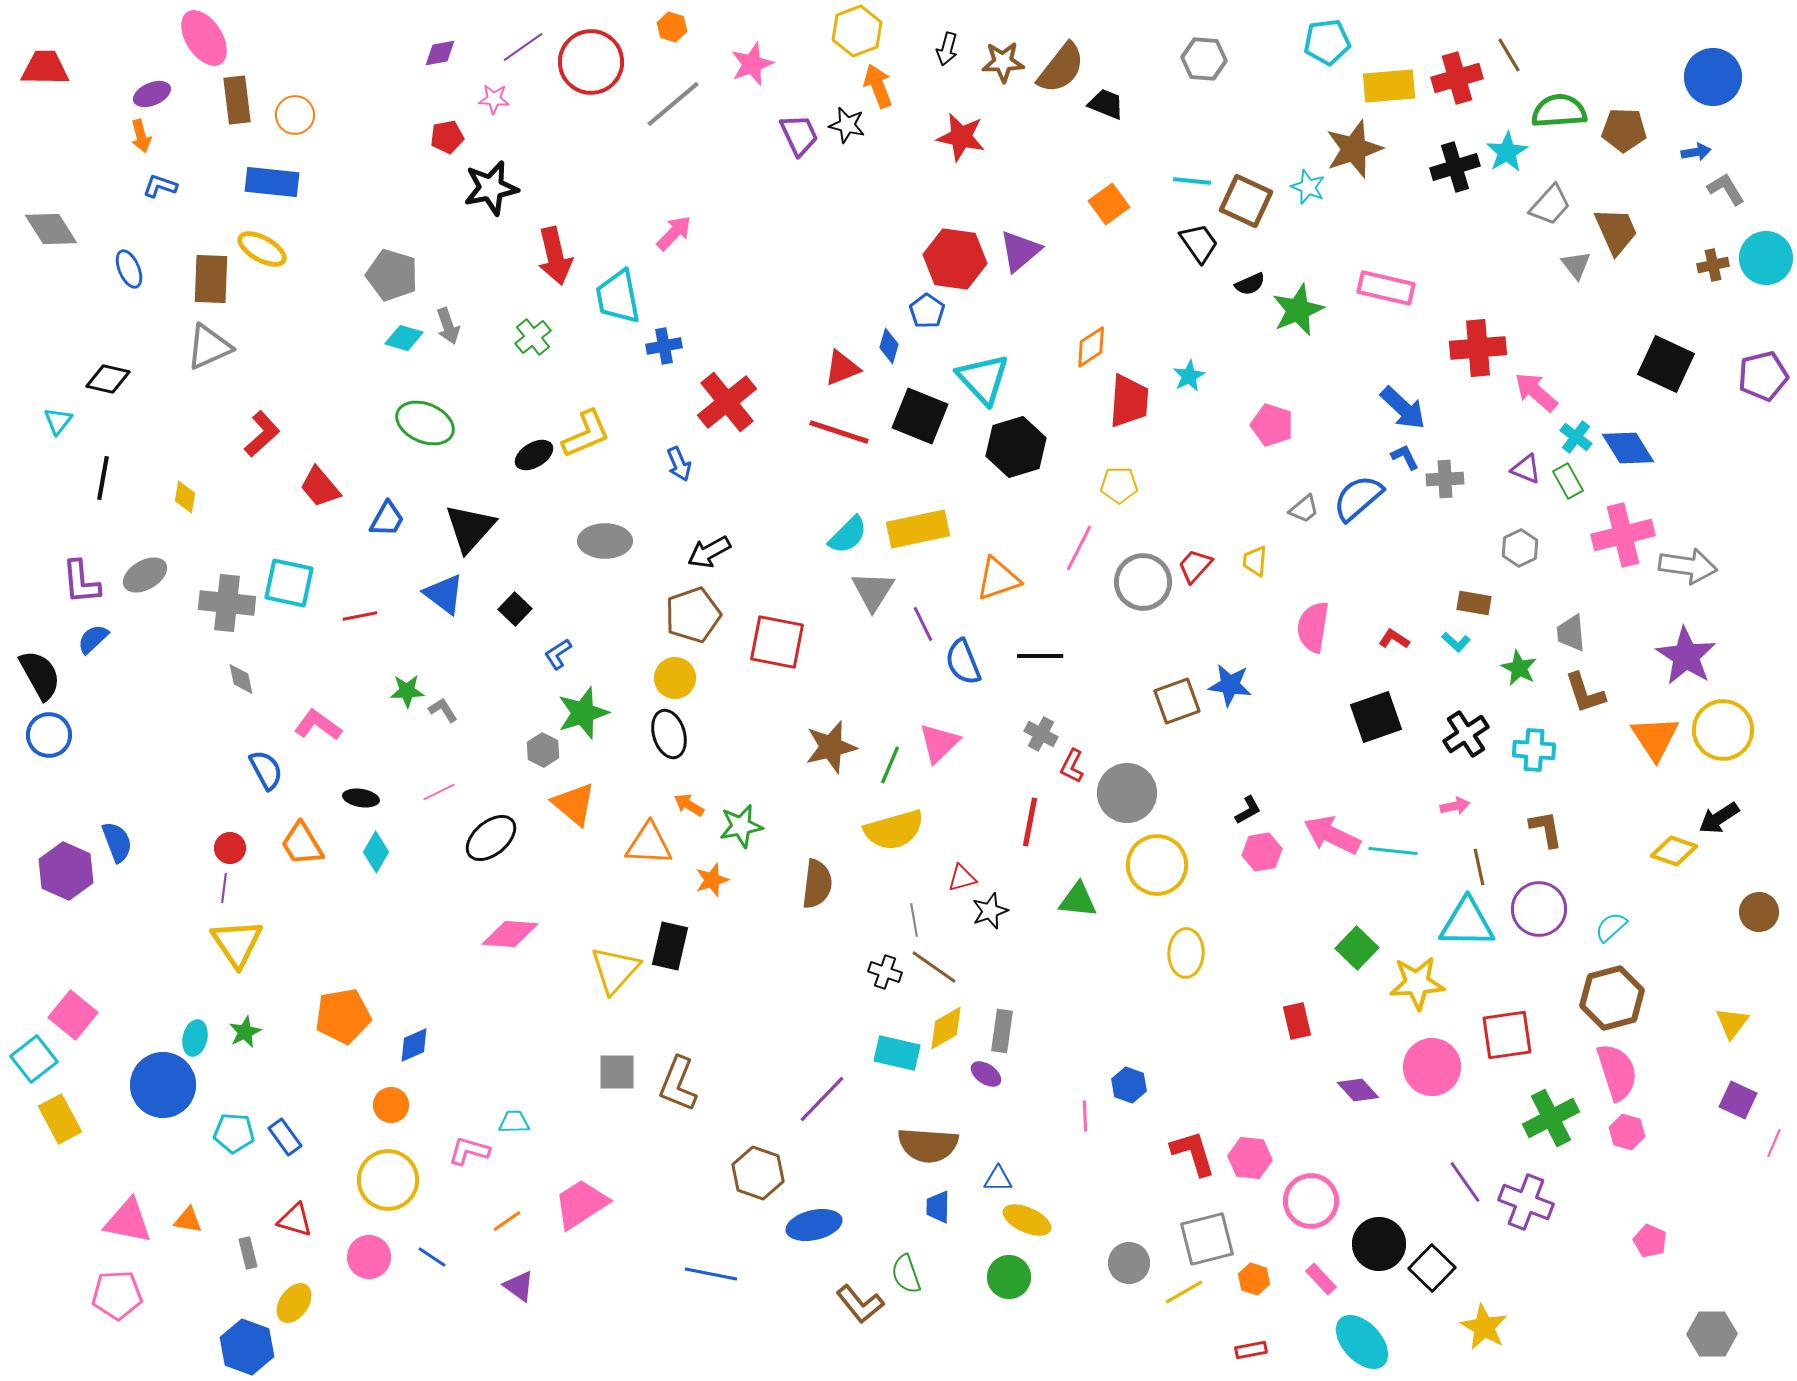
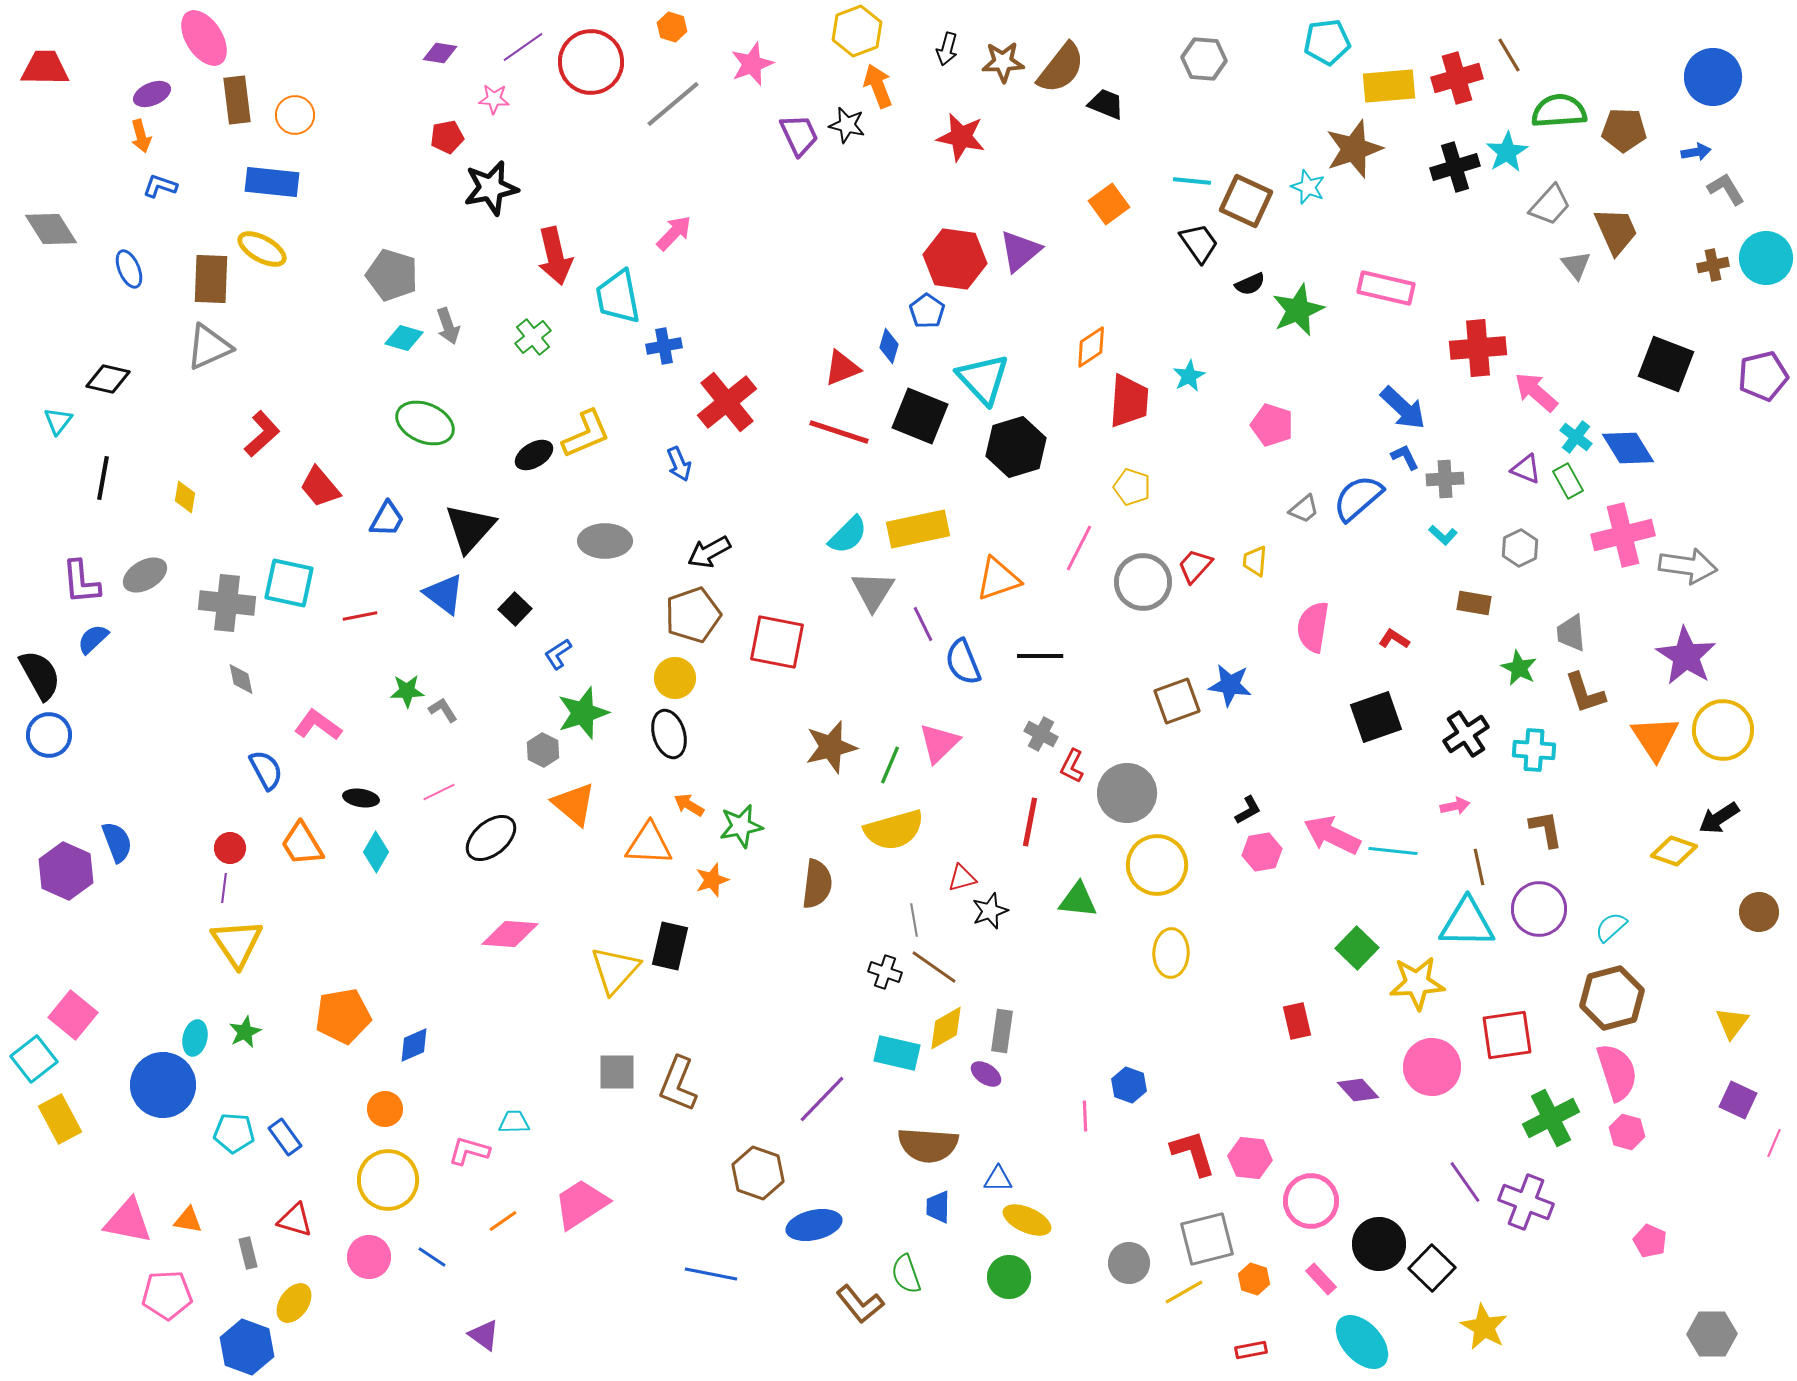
purple diamond at (440, 53): rotated 20 degrees clockwise
black square at (1666, 364): rotated 4 degrees counterclockwise
yellow pentagon at (1119, 485): moved 13 px right, 2 px down; rotated 18 degrees clockwise
cyan L-shape at (1456, 642): moved 13 px left, 107 px up
yellow ellipse at (1186, 953): moved 15 px left
orange circle at (391, 1105): moved 6 px left, 4 px down
orange line at (507, 1221): moved 4 px left
purple triangle at (519, 1286): moved 35 px left, 49 px down
pink pentagon at (117, 1295): moved 50 px right
